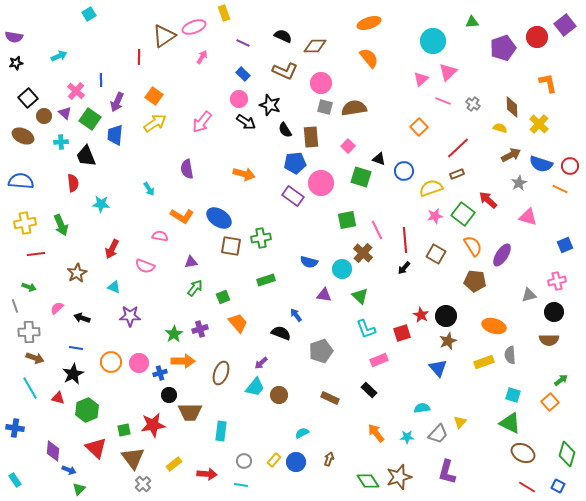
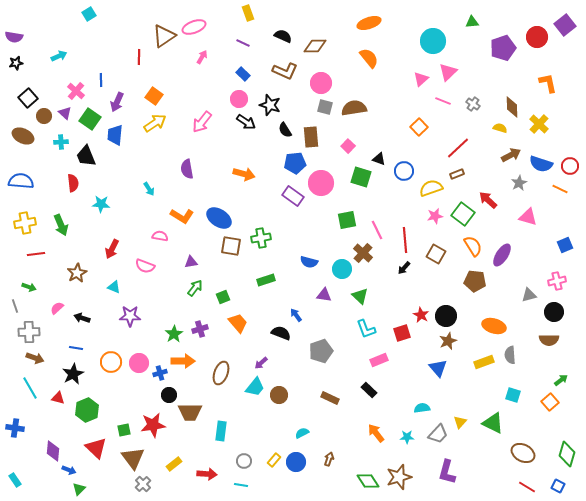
yellow rectangle at (224, 13): moved 24 px right
green triangle at (510, 423): moved 17 px left
